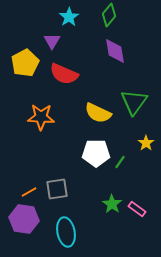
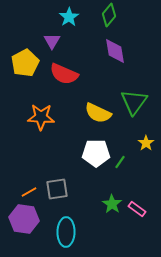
cyan ellipse: rotated 12 degrees clockwise
